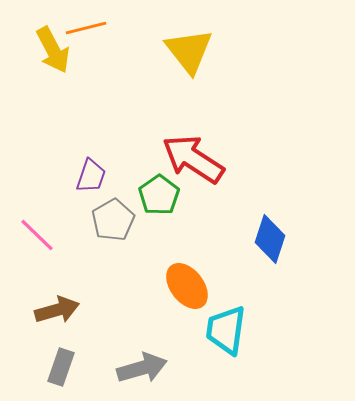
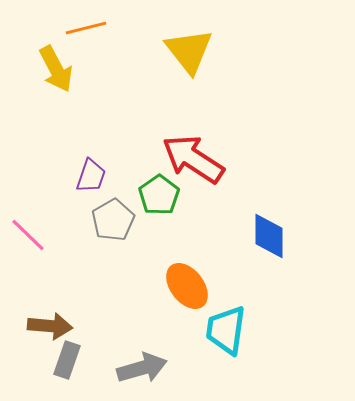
yellow arrow: moved 3 px right, 19 px down
pink line: moved 9 px left
blue diamond: moved 1 px left, 3 px up; rotated 18 degrees counterclockwise
brown arrow: moved 7 px left, 16 px down; rotated 21 degrees clockwise
gray rectangle: moved 6 px right, 7 px up
